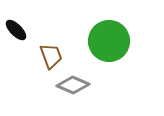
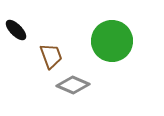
green circle: moved 3 px right
